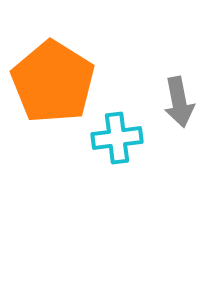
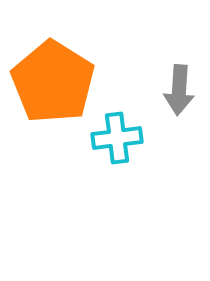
gray arrow: moved 12 px up; rotated 15 degrees clockwise
